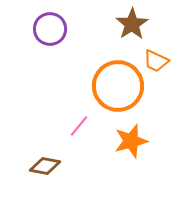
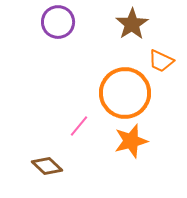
purple circle: moved 8 px right, 7 px up
orange trapezoid: moved 5 px right
orange circle: moved 7 px right, 7 px down
brown diamond: moved 2 px right; rotated 32 degrees clockwise
